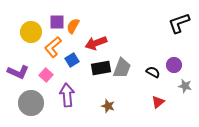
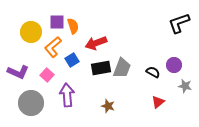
orange semicircle: rotated 133 degrees clockwise
pink square: moved 1 px right
